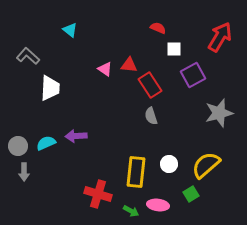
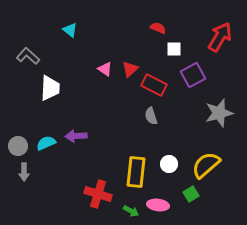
red triangle: moved 1 px right, 4 px down; rotated 48 degrees counterclockwise
red rectangle: moved 4 px right; rotated 30 degrees counterclockwise
